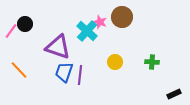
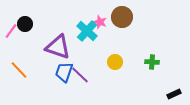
purple line: rotated 54 degrees counterclockwise
